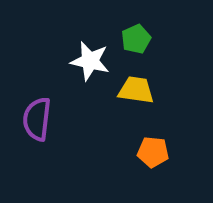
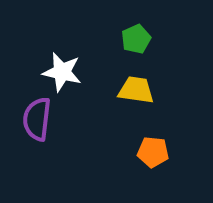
white star: moved 28 px left, 11 px down
